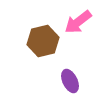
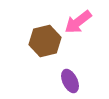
brown hexagon: moved 2 px right
